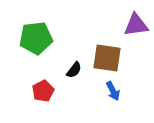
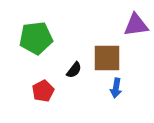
brown square: rotated 8 degrees counterclockwise
blue arrow: moved 3 px right, 3 px up; rotated 36 degrees clockwise
